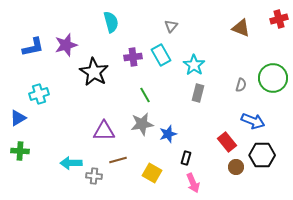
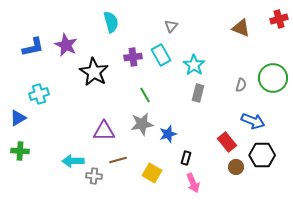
purple star: rotated 30 degrees counterclockwise
cyan arrow: moved 2 px right, 2 px up
